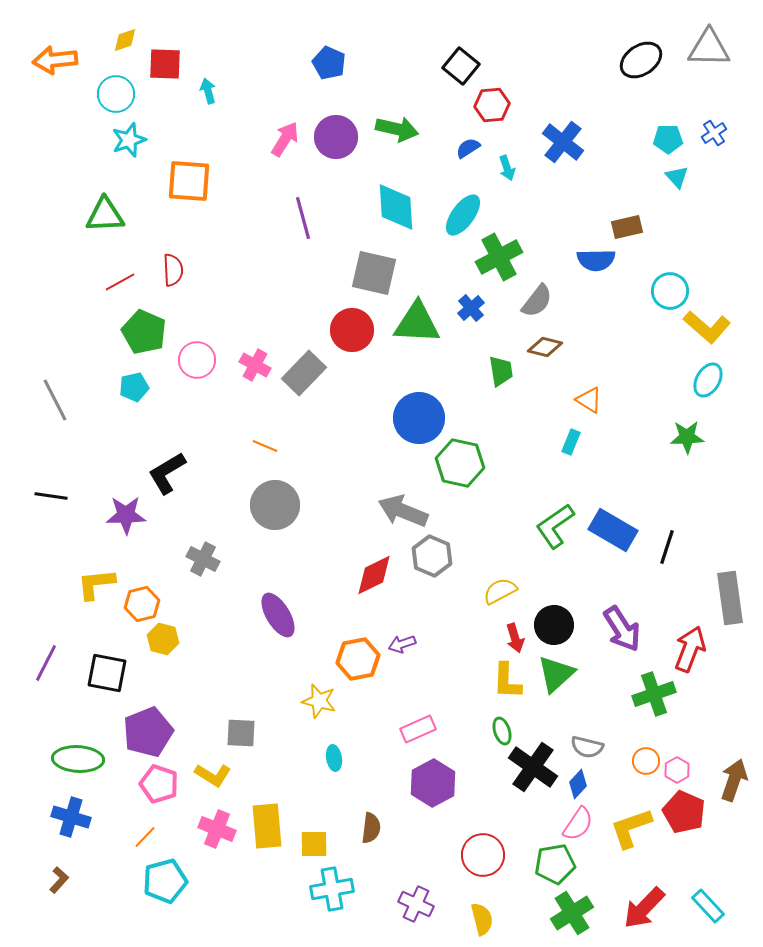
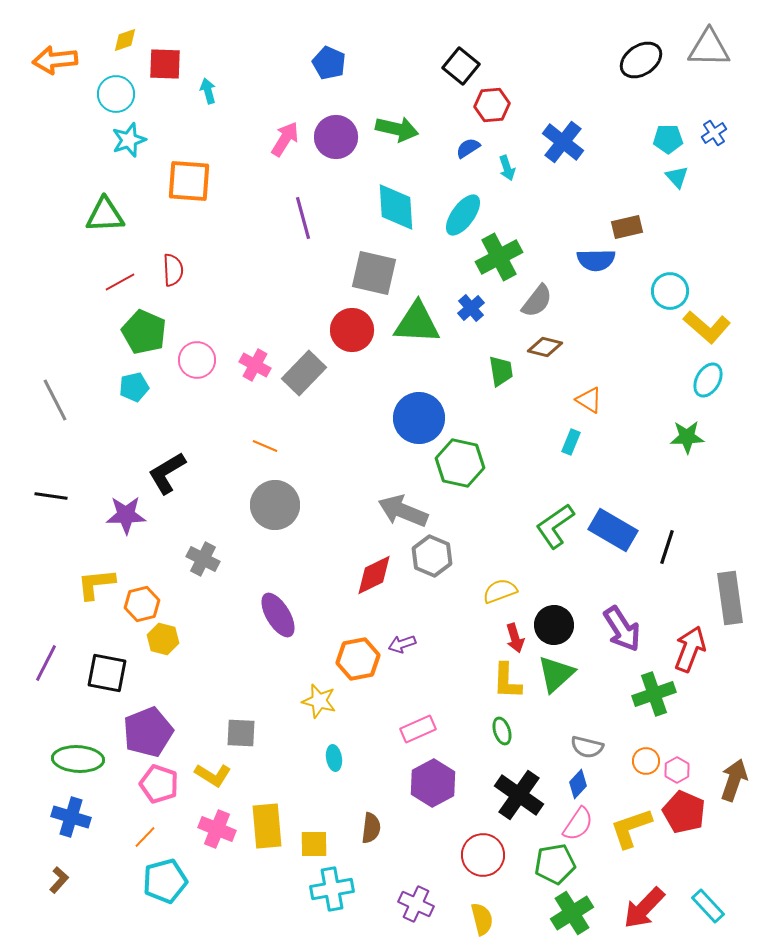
yellow semicircle at (500, 591): rotated 8 degrees clockwise
black cross at (533, 767): moved 14 px left, 28 px down
